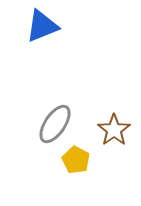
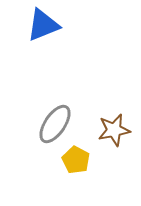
blue triangle: moved 1 px right, 1 px up
brown star: rotated 24 degrees clockwise
